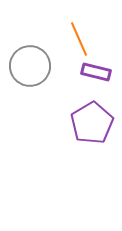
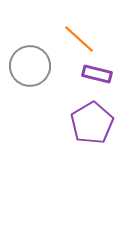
orange line: rotated 24 degrees counterclockwise
purple rectangle: moved 1 px right, 2 px down
